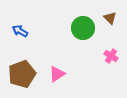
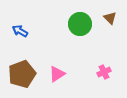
green circle: moved 3 px left, 4 px up
pink cross: moved 7 px left, 16 px down; rotated 32 degrees clockwise
